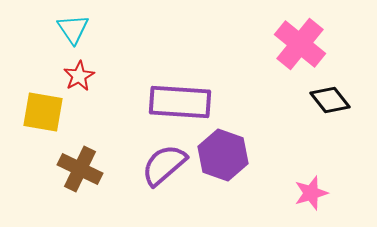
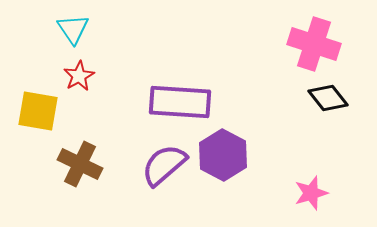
pink cross: moved 14 px right; rotated 21 degrees counterclockwise
black diamond: moved 2 px left, 2 px up
yellow square: moved 5 px left, 1 px up
purple hexagon: rotated 9 degrees clockwise
brown cross: moved 5 px up
